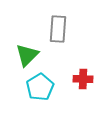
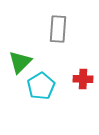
green triangle: moved 7 px left, 7 px down
cyan pentagon: moved 1 px right, 1 px up
